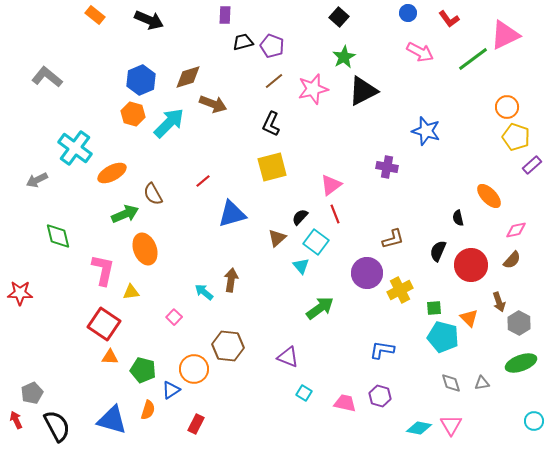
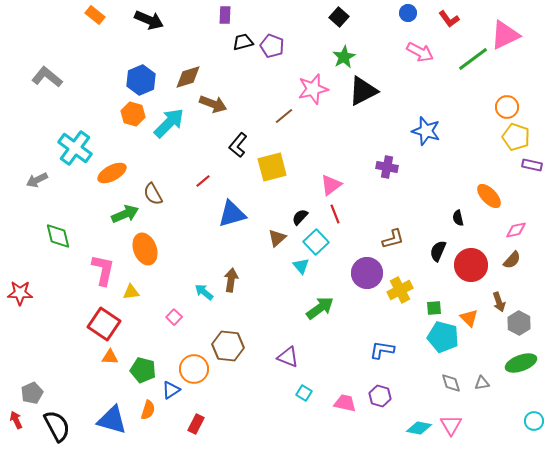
brown line at (274, 81): moved 10 px right, 35 px down
black L-shape at (271, 124): moved 33 px left, 21 px down; rotated 15 degrees clockwise
purple rectangle at (532, 165): rotated 54 degrees clockwise
cyan square at (316, 242): rotated 10 degrees clockwise
